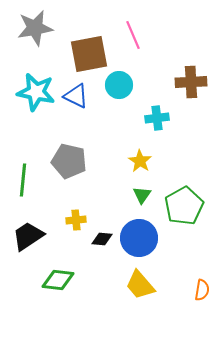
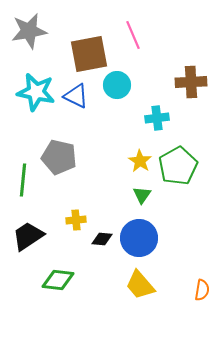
gray star: moved 6 px left, 3 px down
cyan circle: moved 2 px left
gray pentagon: moved 10 px left, 4 px up
green pentagon: moved 6 px left, 40 px up
